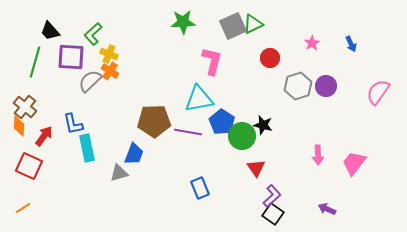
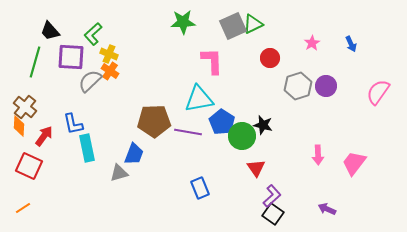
pink L-shape: rotated 16 degrees counterclockwise
